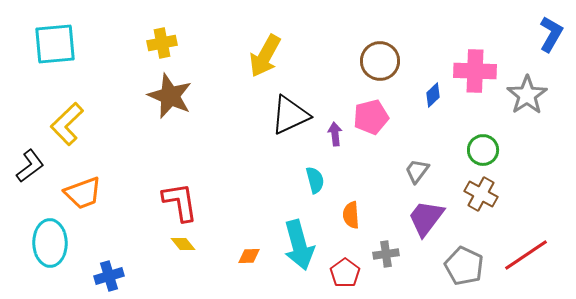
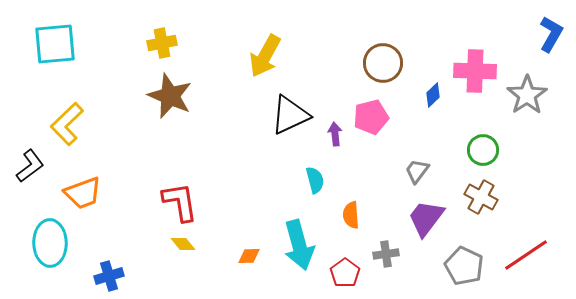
brown circle: moved 3 px right, 2 px down
brown cross: moved 3 px down
